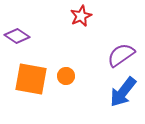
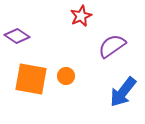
purple semicircle: moved 9 px left, 9 px up
